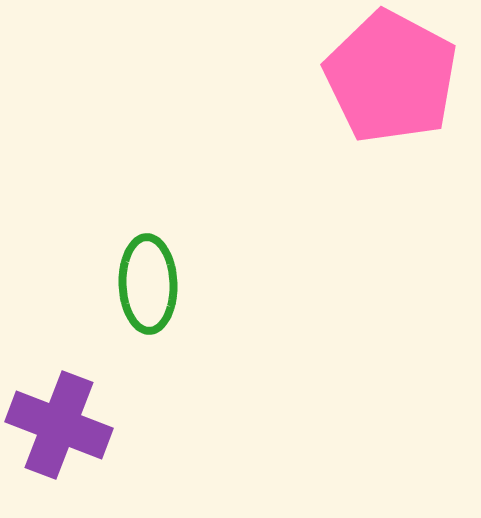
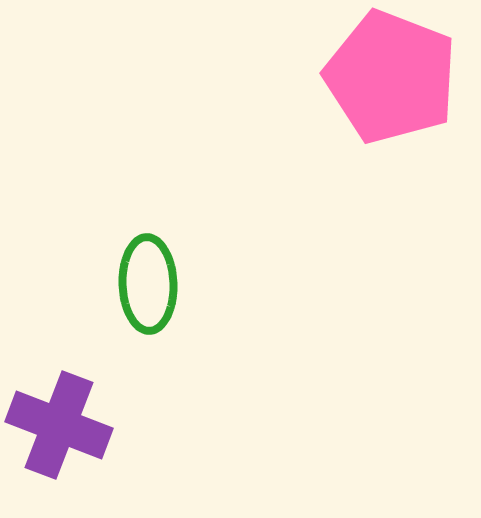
pink pentagon: rotated 7 degrees counterclockwise
